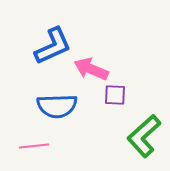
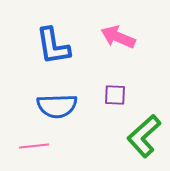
blue L-shape: rotated 105 degrees clockwise
pink arrow: moved 27 px right, 32 px up
